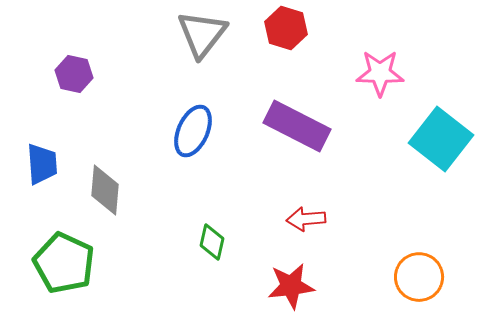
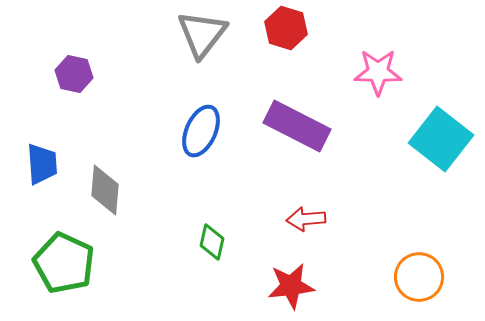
pink star: moved 2 px left, 1 px up
blue ellipse: moved 8 px right
